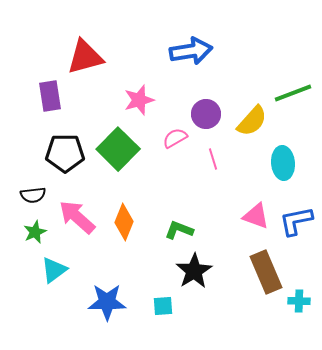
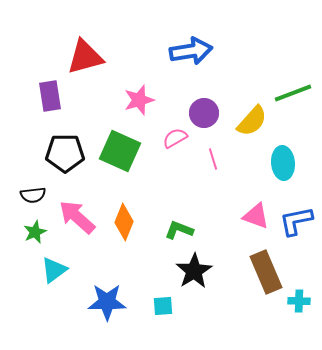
purple circle: moved 2 px left, 1 px up
green square: moved 2 px right, 2 px down; rotated 21 degrees counterclockwise
